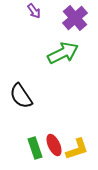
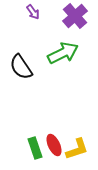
purple arrow: moved 1 px left, 1 px down
purple cross: moved 2 px up
black semicircle: moved 29 px up
